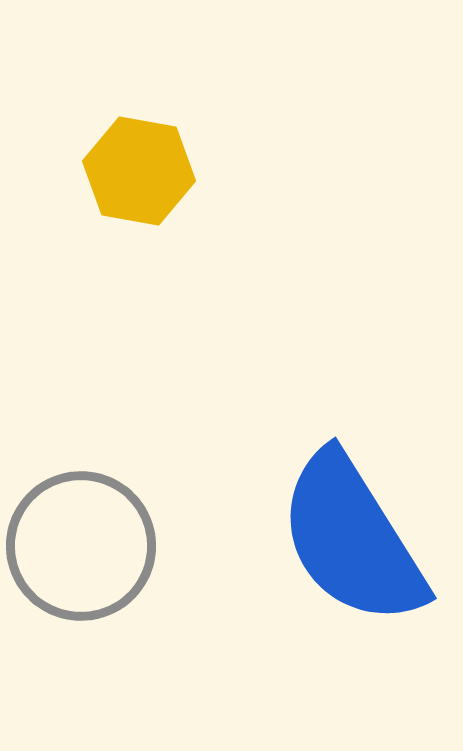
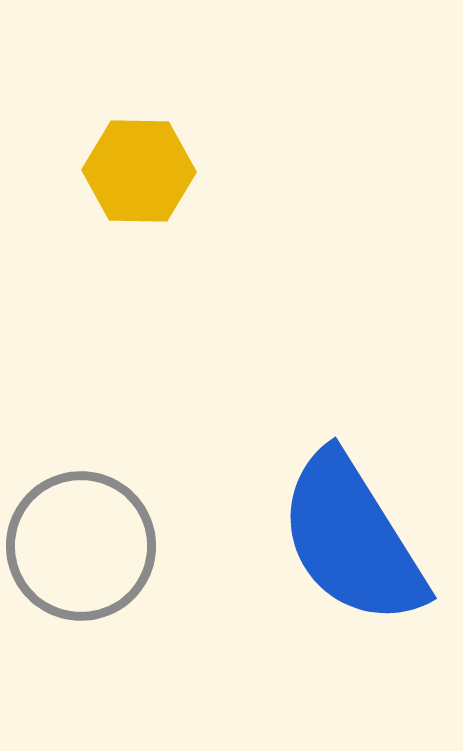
yellow hexagon: rotated 9 degrees counterclockwise
